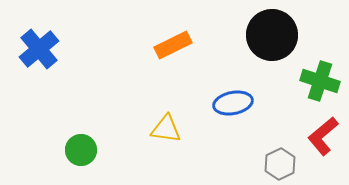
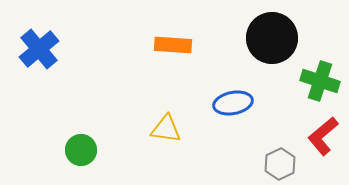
black circle: moved 3 px down
orange rectangle: rotated 30 degrees clockwise
